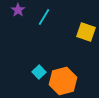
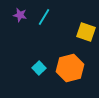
purple star: moved 2 px right, 5 px down; rotated 24 degrees counterclockwise
cyan square: moved 4 px up
orange hexagon: moved 7 px right, 13 px up
